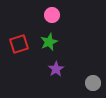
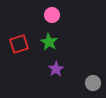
green star: rotated 18 degrees counterclockwise
